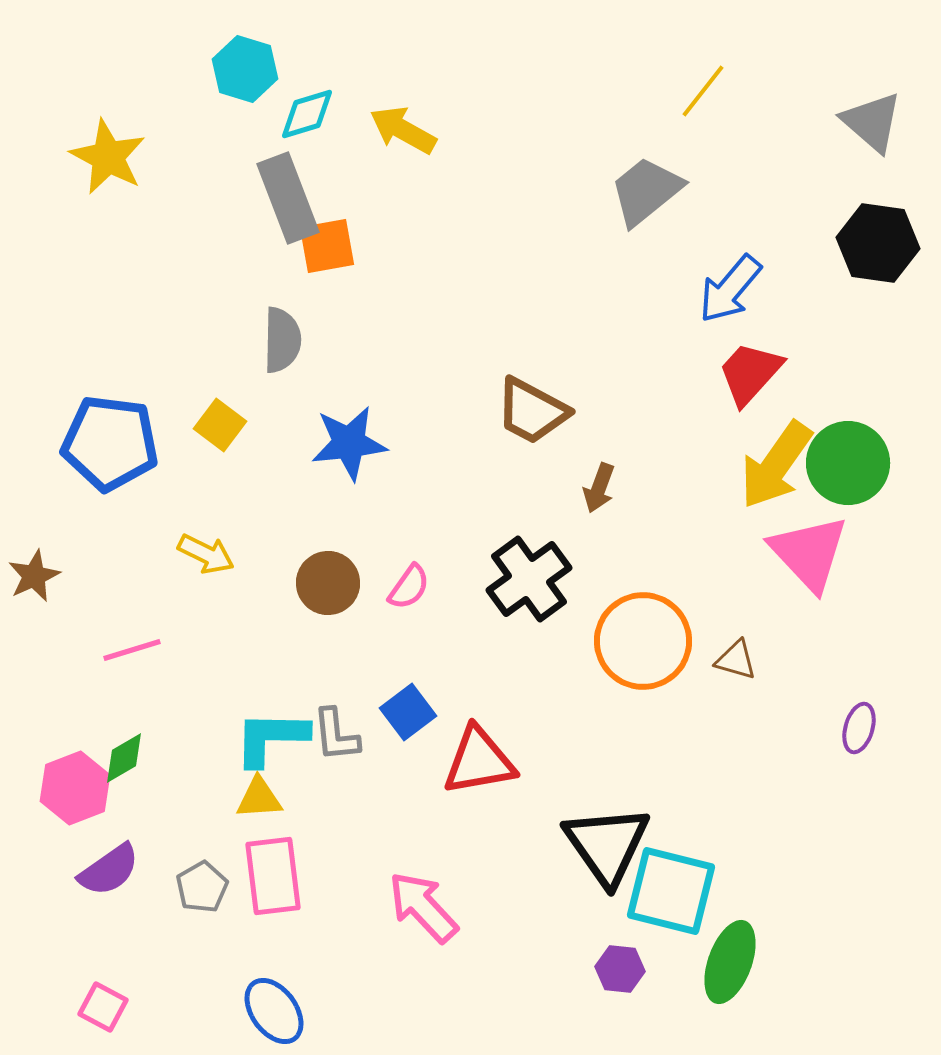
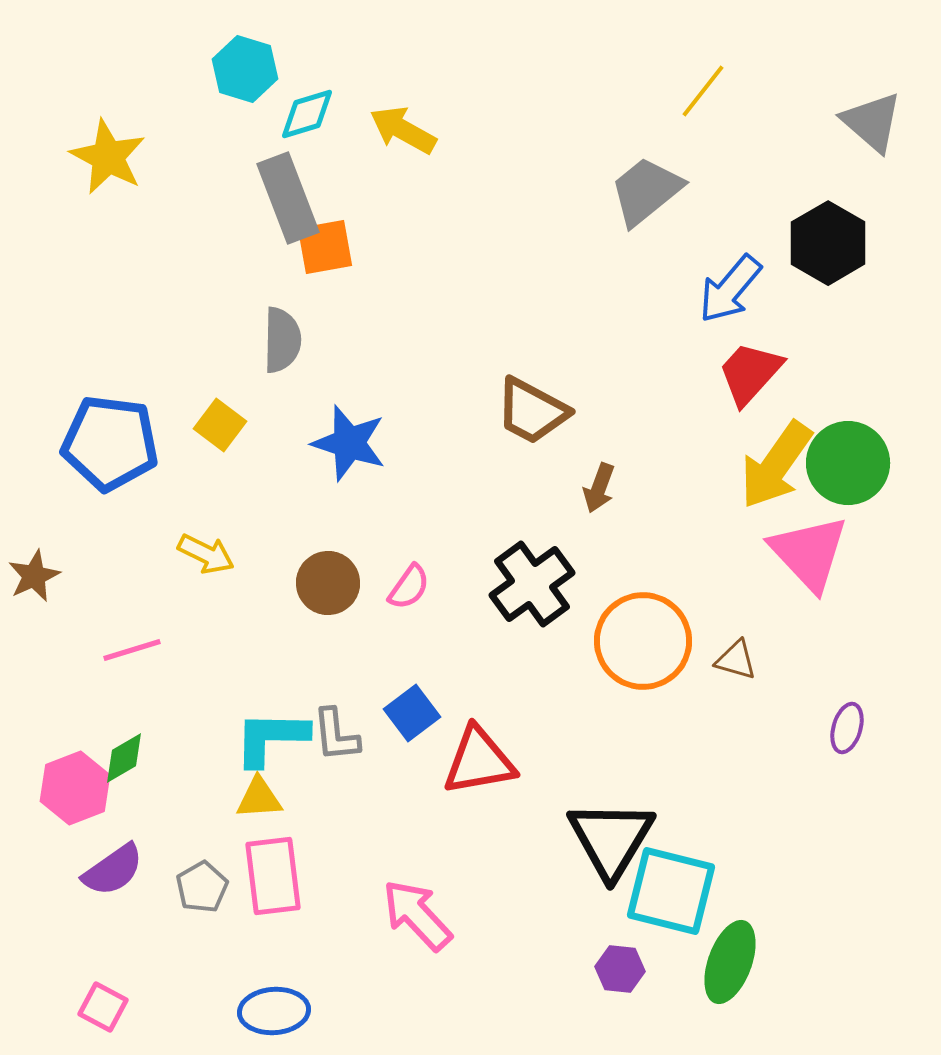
black hexagon at (878, 243): moved 50 px left; rotated 22 degrees clockwise
orange square at (327, 246): moved 2 px left, 1 px down
blue star at (349, 443): rotated 24 degrees clockwise
black cross at (529, 579): moved 3 px right, 5 px down
blue square at (408, 712): moved 4 px right, 1 px down
purple ellipse at (859, 728): moved 12 px left
black triangle at (607, 845): moved 4 px right, 6 px up; rotated 6 degrees clockwise
purple semicircle at (109, 870): moved 4 px right
pink arrow at (423, 907): moved 6 px left, 8 px down
blue ellipse at (274, 1011): rotated 58 degrees counterclockwise
